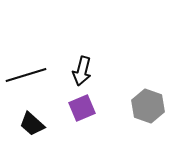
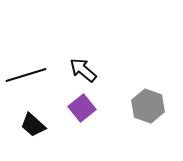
black arrow: moved 1 px right, 1 px up; rotated 116 degrees clockwise
purple square: rotated 16 degrees counterclockwise
black trapezoid: moved 1 px right, 1 px down
